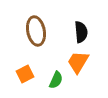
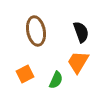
black semicircle: rotated 15 degrees counterclockwise
